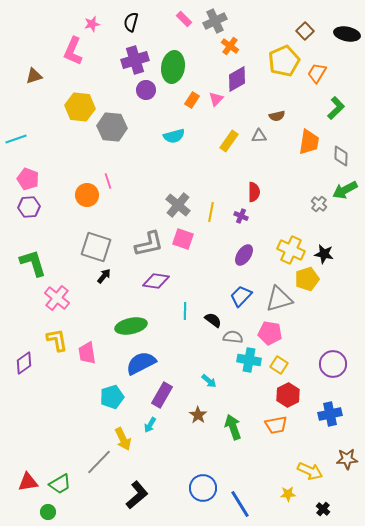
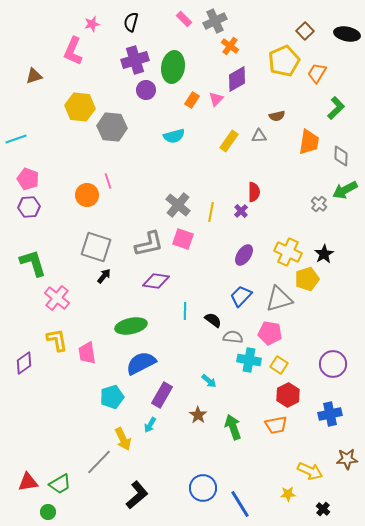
purple cross at (241, 216): moved 5 px up; rotated 24 degrees clockwise
yellow cross at (291, 250): moved 3 px left, 2 px down
black star at (324, 254): rotated 30 degrees clockwise
